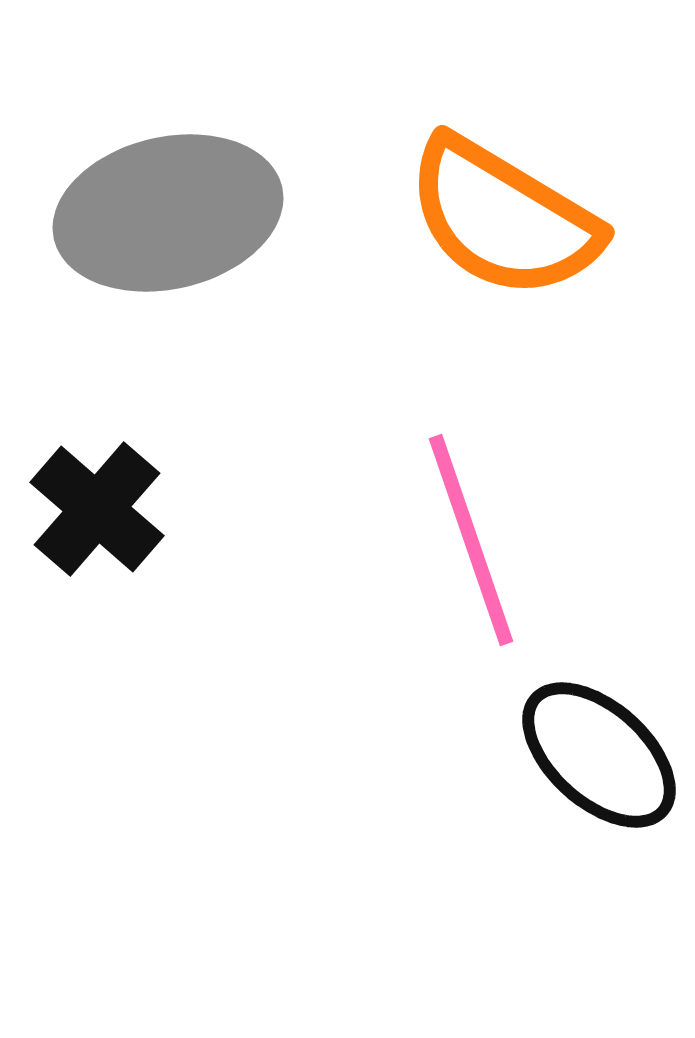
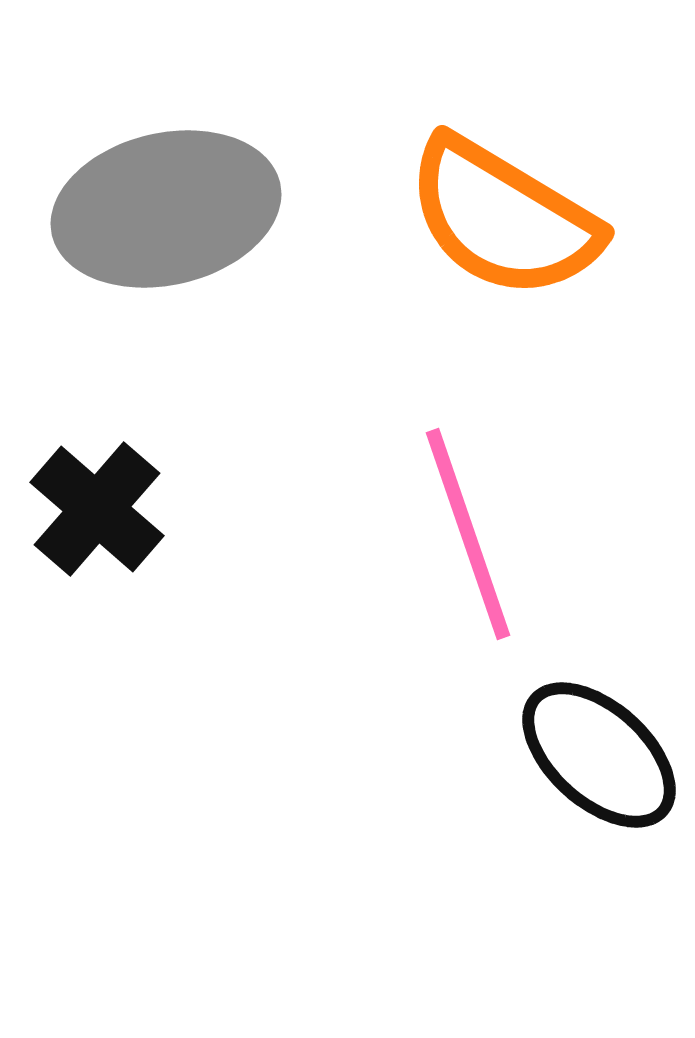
gray ellipse: moved 2 px left, 4 px up
pink line: moved 3 px left, 6 px up
